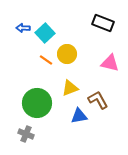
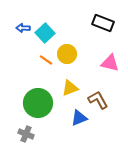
green circle: moved 1 px right
blue triangle: moved 2 px down; rotated 12 degrees counterclockwise
